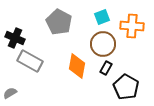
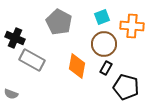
brown circle: moved 1 px right
gray rectangle: moved 2 px right, 1 px up
black pentagon: rotated 15 degrees counterclockwise
gray semicircle: moved 1 px right, 1 px down; rotated 128 degrees counterclockwise
